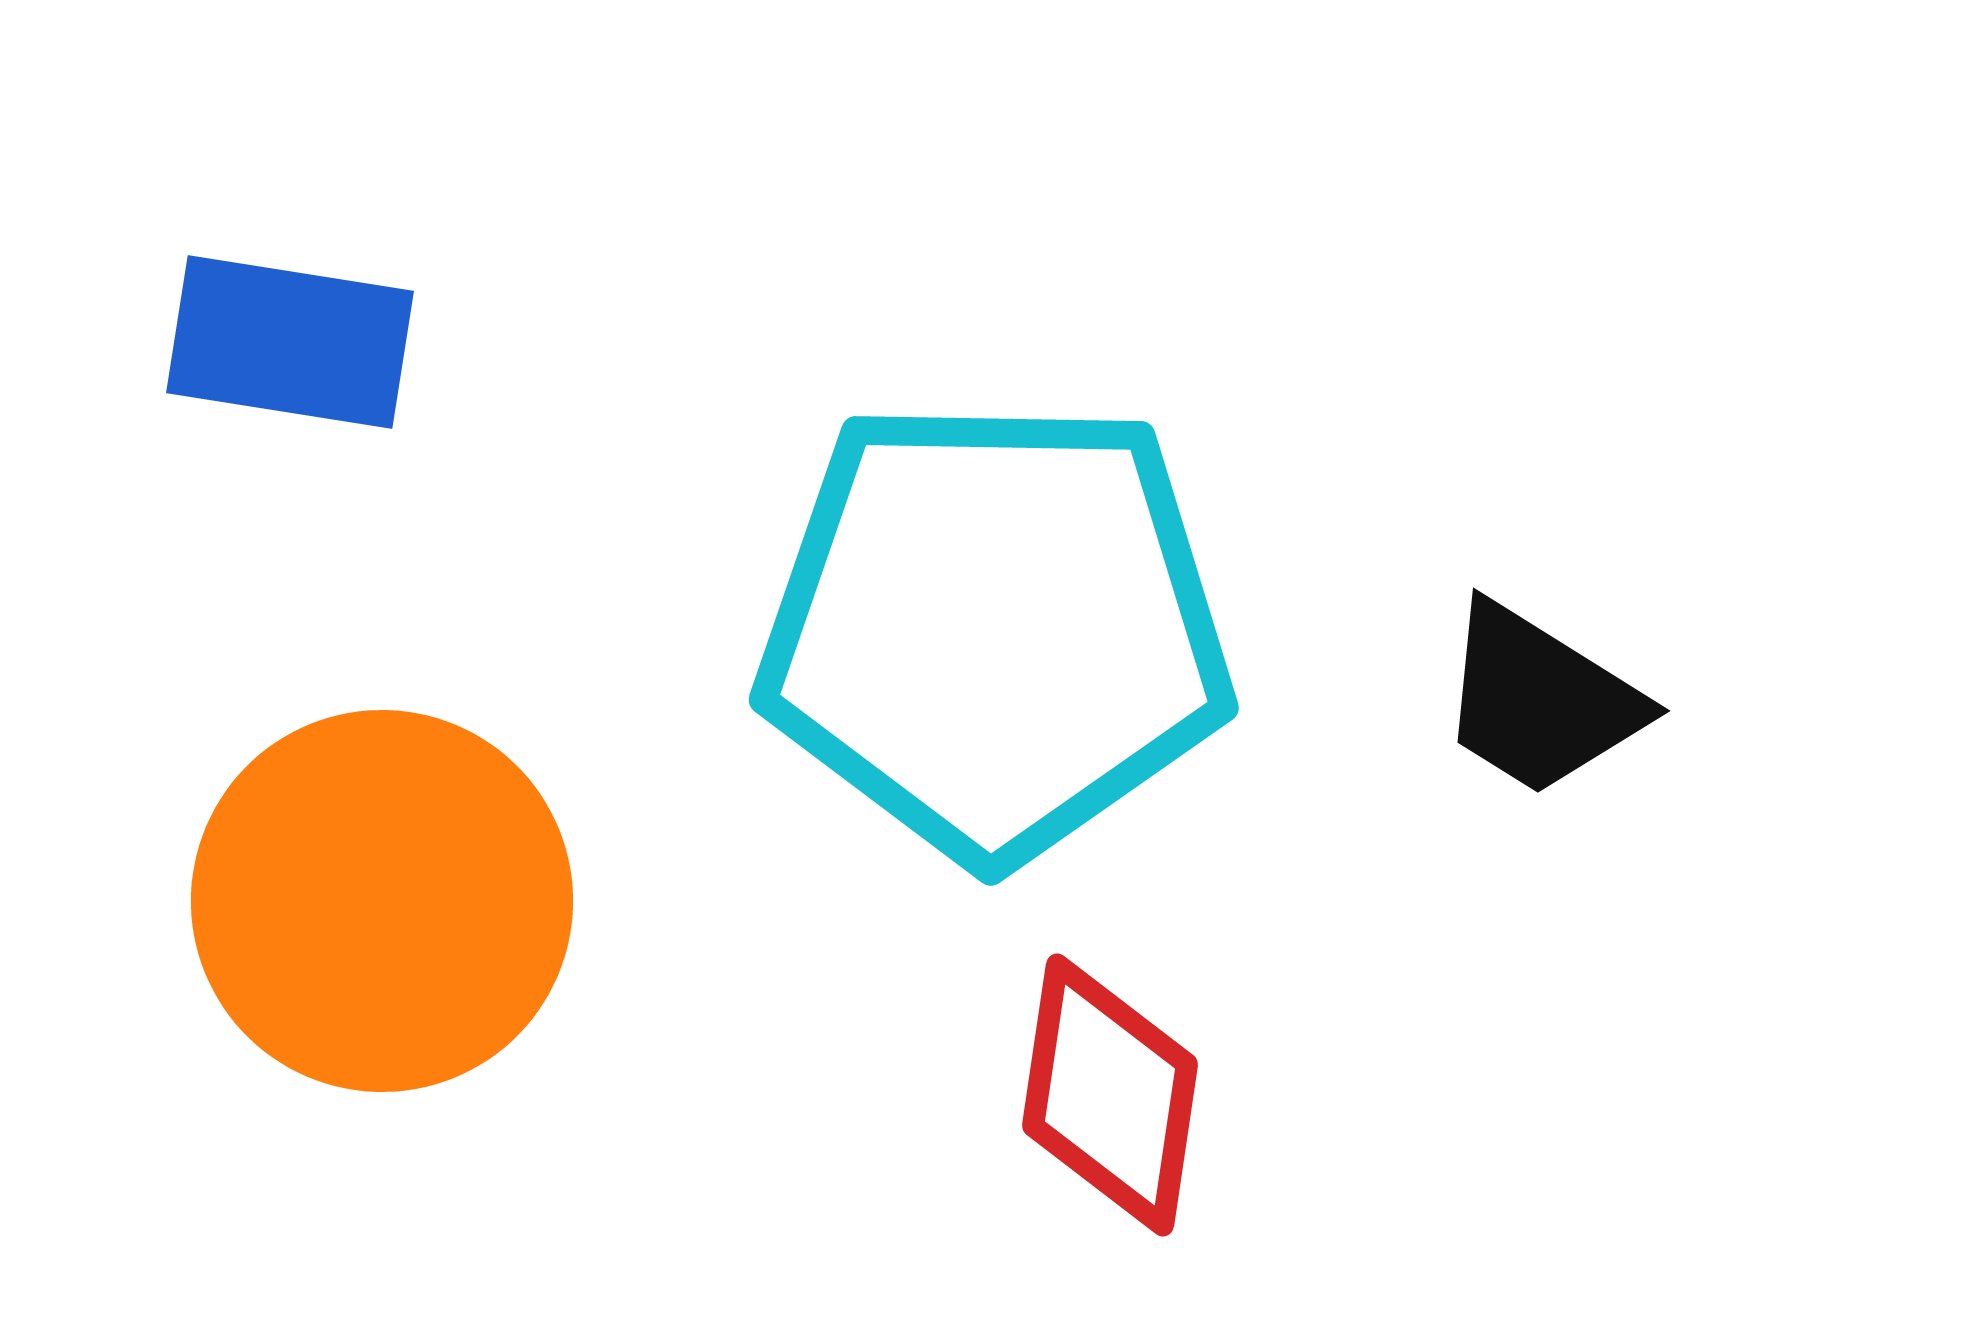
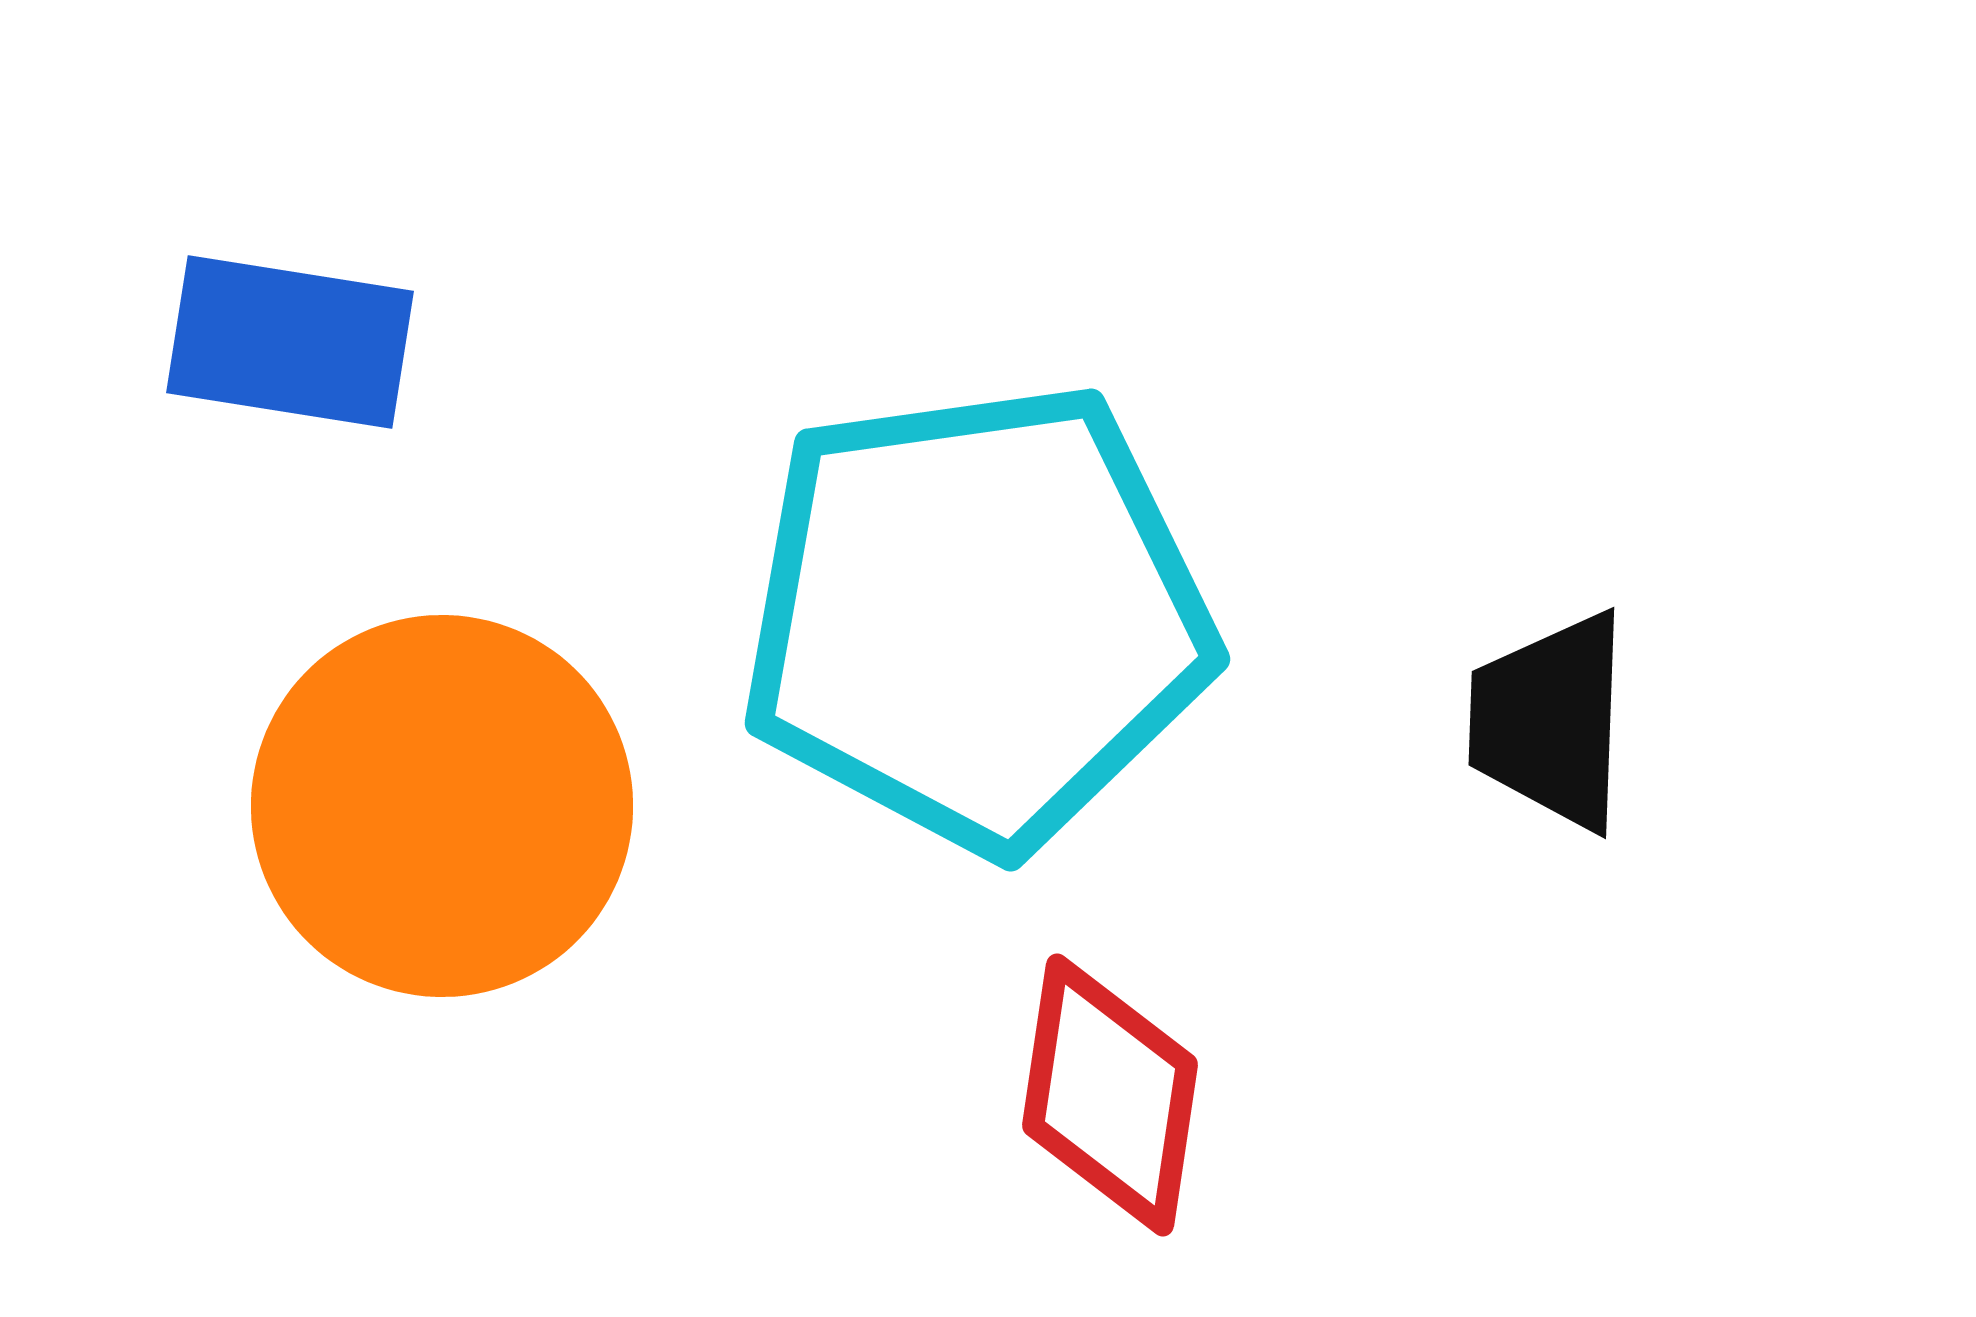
cyan pentagon: moved 18 px left, 12 px up; rotated 9 degrees counterclockwise
black trapezoid: moved 10 px right, 21 px down; rotated 60 degrees clockwise
orange circle: moved 60 px right, 95 px up
